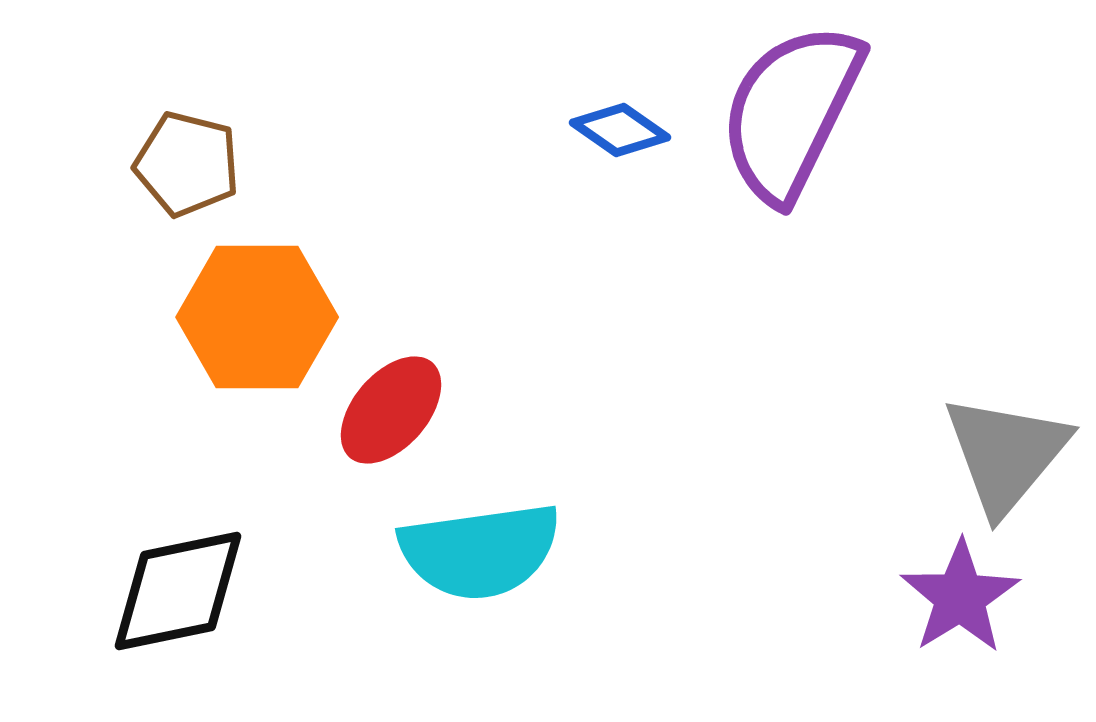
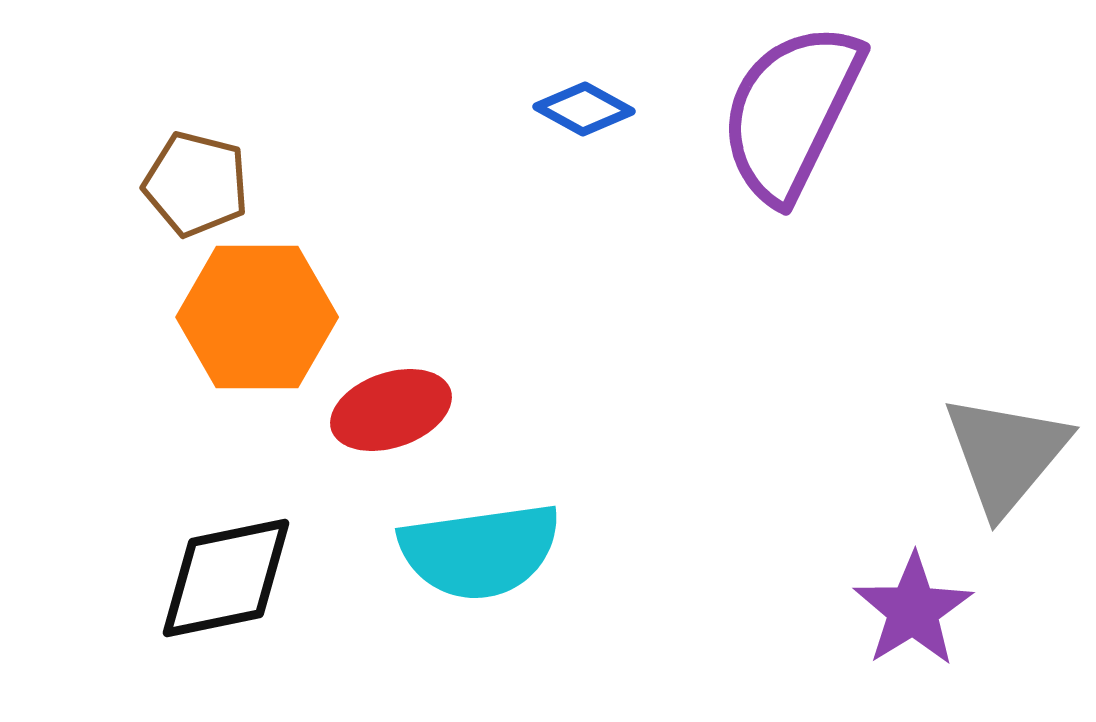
blue diamond: moved 36 px left, 21 px up; rotated 6 degrees counterclockwise
brown pentagon: moved 9 px right, 20 px down
red ellipse: rotated 30 degrees clockwise
black diamond: moved 48 px right, 13 px up
purple star: moved 47 px left, 13 px down
